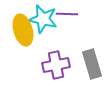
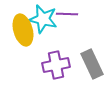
gray rectangle: rotated 8 degrees counterclockwise
